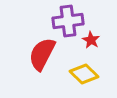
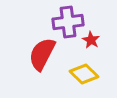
purple cross: moved 1 px down
